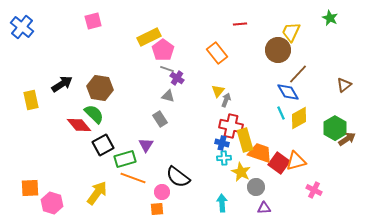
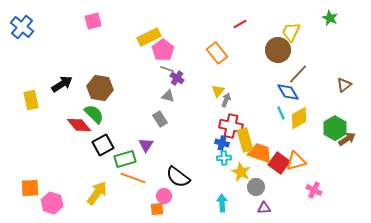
red line at (240, 24): rotated 24 degrees counterclockwise
pink circle at (162, 192): moved 2 px right, 4 px down
